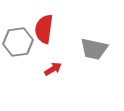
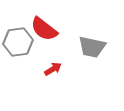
red semicircle: rotated 60 degrees counterclockwise
gray trapezoid: moved 2 px left, 2 px up
